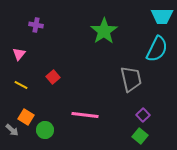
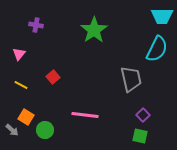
green star: moved 10 px left, 1 px up
green square: rotated 28 degrees counterclockwise
